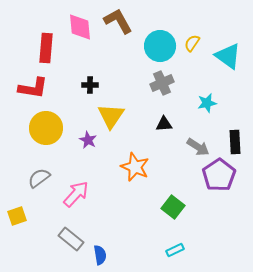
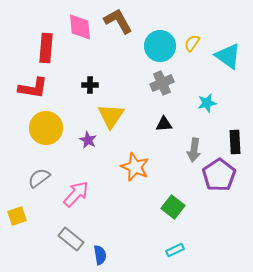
gray arrow: moved 4 px left, 3 px down; rotated 65 degrees clockwise
